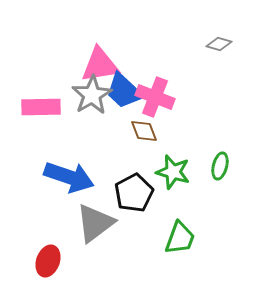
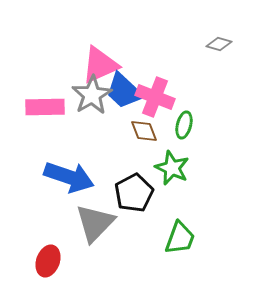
pink triangle: rotated 15 degrees counterclockwise
pink rectangle: moved 4 px right
green ellipse: moved 36 px left, 41 px up
green star: moved 1 px left, 4 px up; rotated 8 degrees clockwise
gray triangle: rotated 9 degrees counterclockwise
